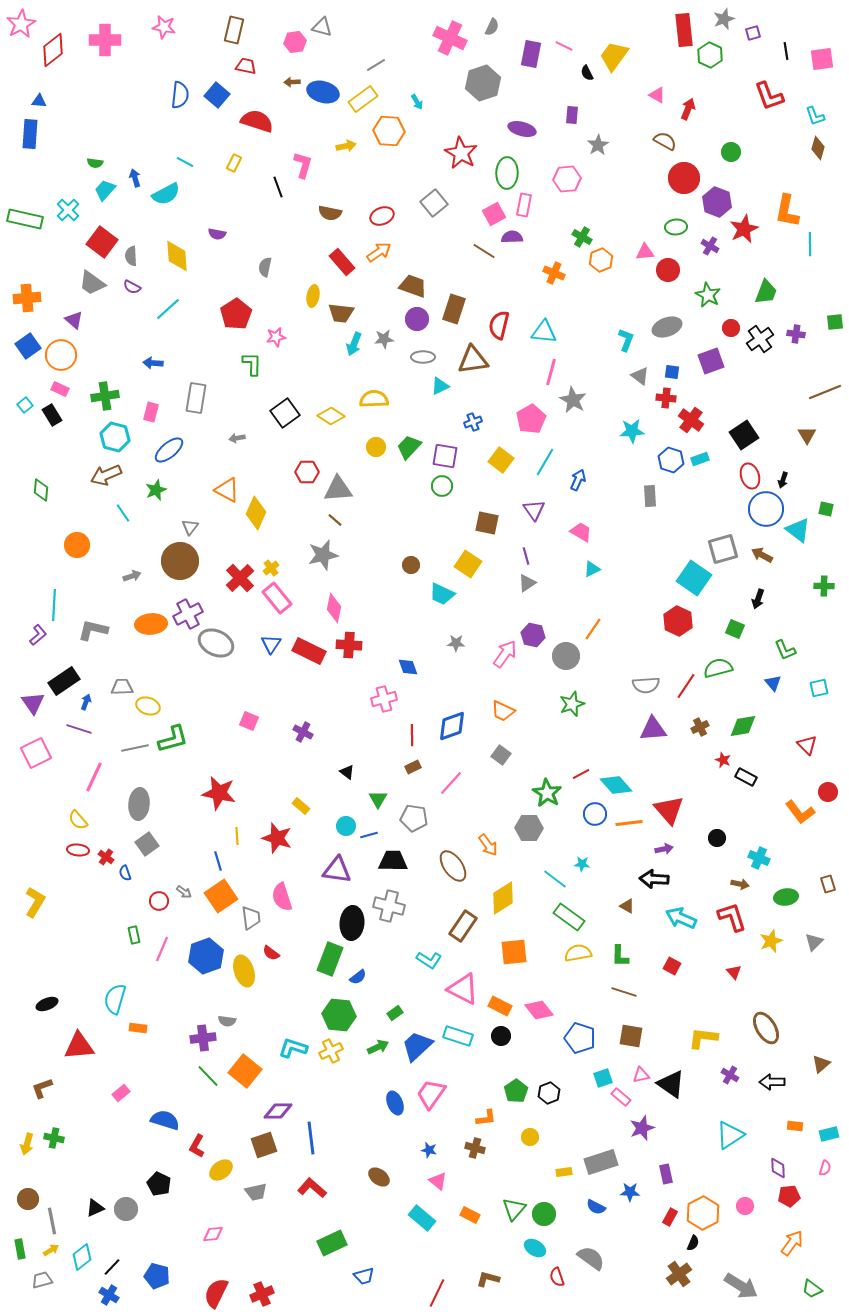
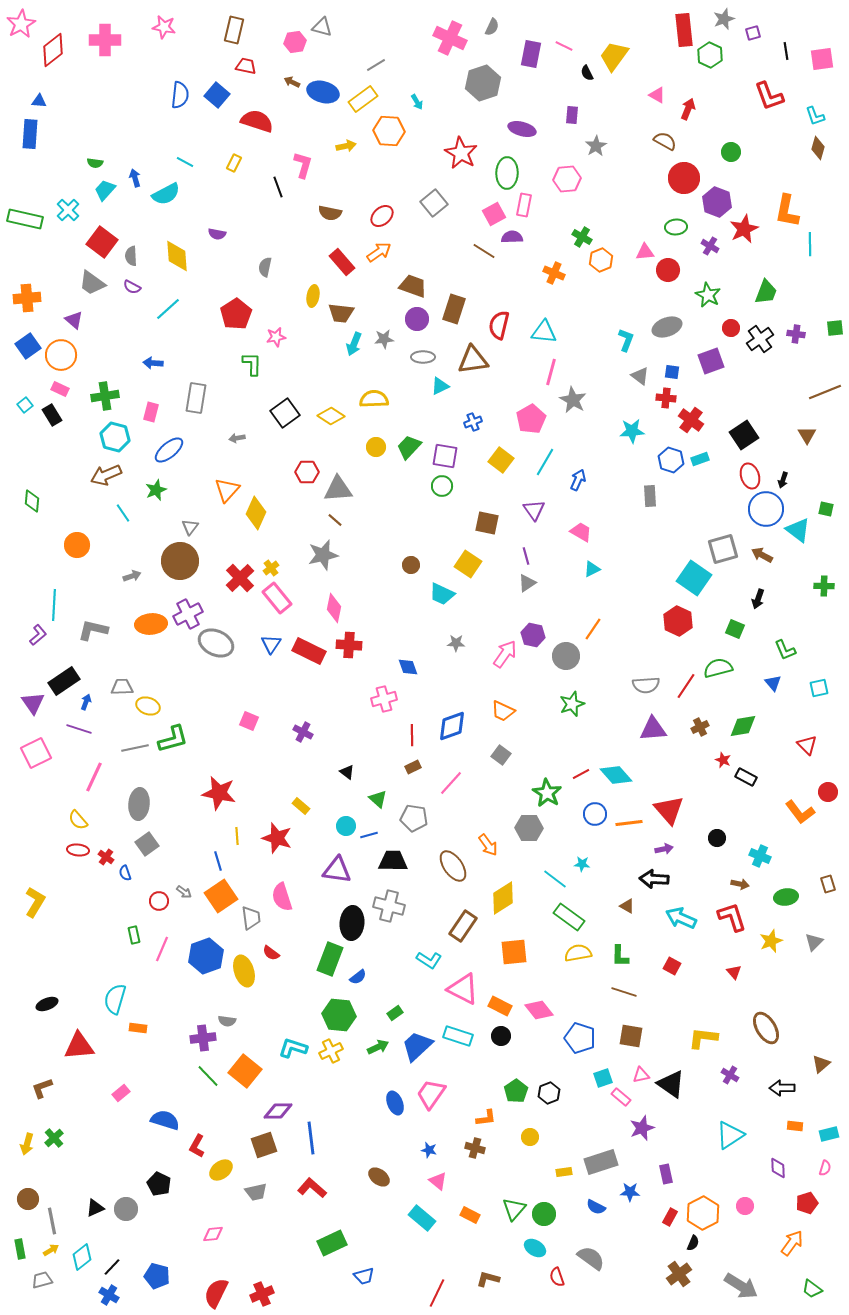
brown arrow at (292, 82): rotated 28 degrees clockwise
gray star at (598, 145): moved 2 px left, 1 px down
red ellipse at (382, 216): rotated 20 degrees counterclockwise
green square at (835, 322): moved 6 px down
green diamond at (41, 490): moved 9 px left, 11 px down
orange triangle at (227, 490): rotated 44 degrees clockwise
cyan diamond at (616, 785): moved 10 px up
green triangle at (378, 799): rotated 18 degrees counterclockwise
cyan cross at (759, 858): moved 1 px right, 2 px up
black arrow at (772, 1082): moved 10 px right, 6 px down
green cross at (54, 1138): rotated 36 degrees clockwise
red pentagon at (789, 1196): moved 18 px right, 7 px down; rotated 10 degrees counterclockwise
